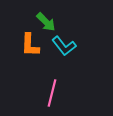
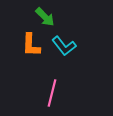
green arrow: moved 1 px left, 5 px up
orange L-shape: moved 1 px right
